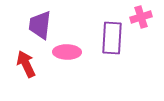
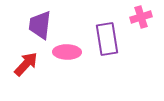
purple rectangle: moved 5 px left, 1 px down; rotated 12 degrees counterclockwise
red arrow: rotated 68 degrees clockwise
